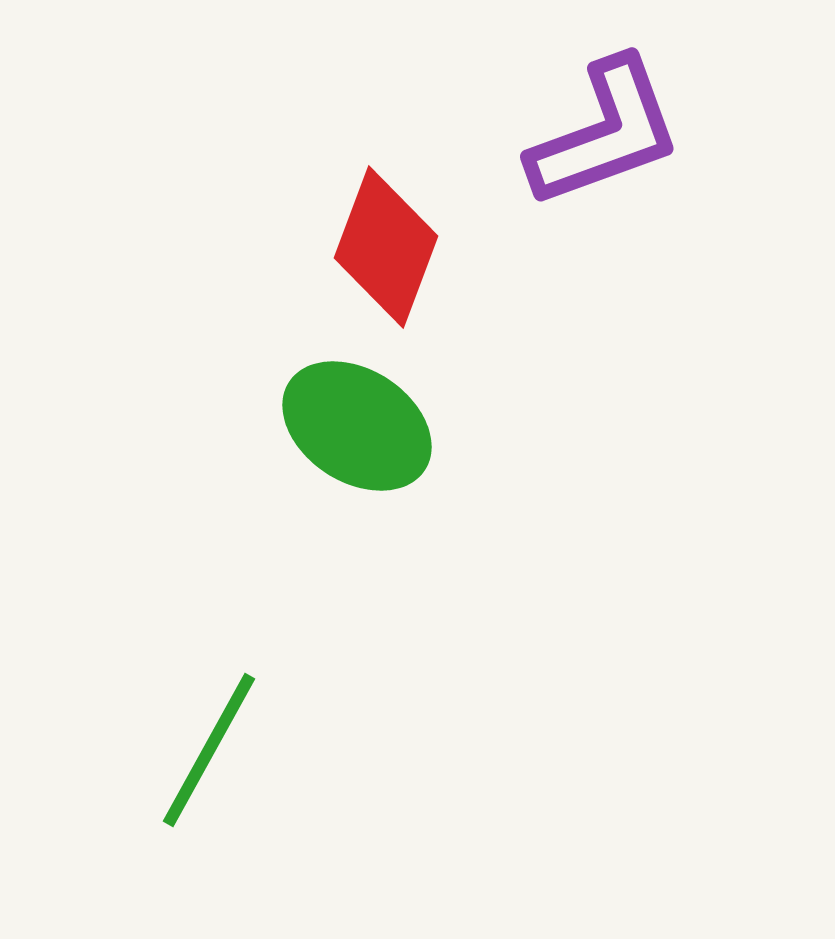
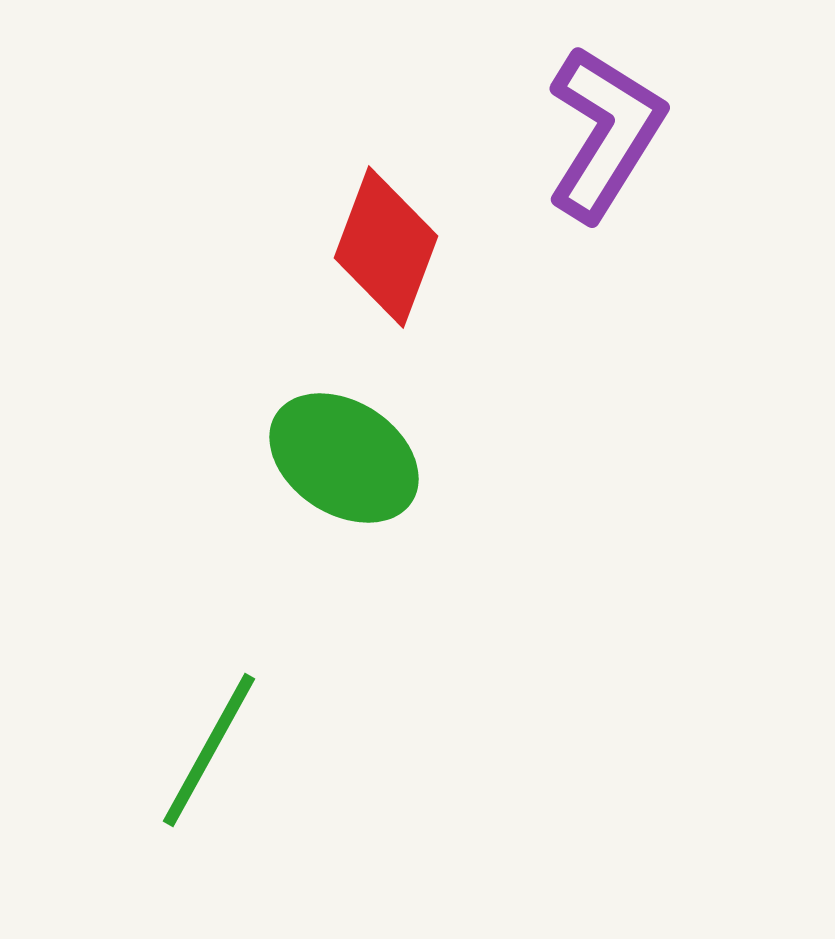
purple L-shape: rotated 38 degrees counterclockwise
green ellipse: moved 13 px left, 32 px down
